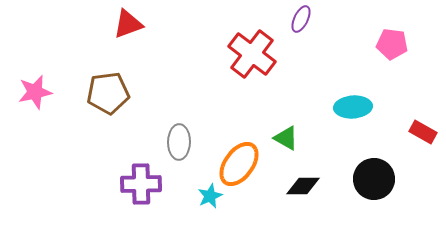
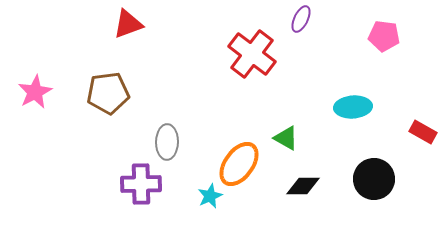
pink pentagon: moved 8 px left, 8 px up
pink star: rotated 16 degrees counterclockwise
gray ellipse: moved 12 px left
